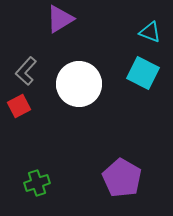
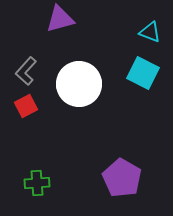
purple triangle: rotated 16 degrees clockwise
red square: moved 7 px right
green cross: rotated 15 degrees clockwise
